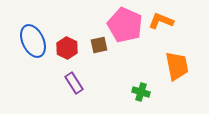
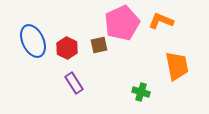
pink pentagon: moved 3 px left, 2 px up; rotated 24 degrees clockwise
